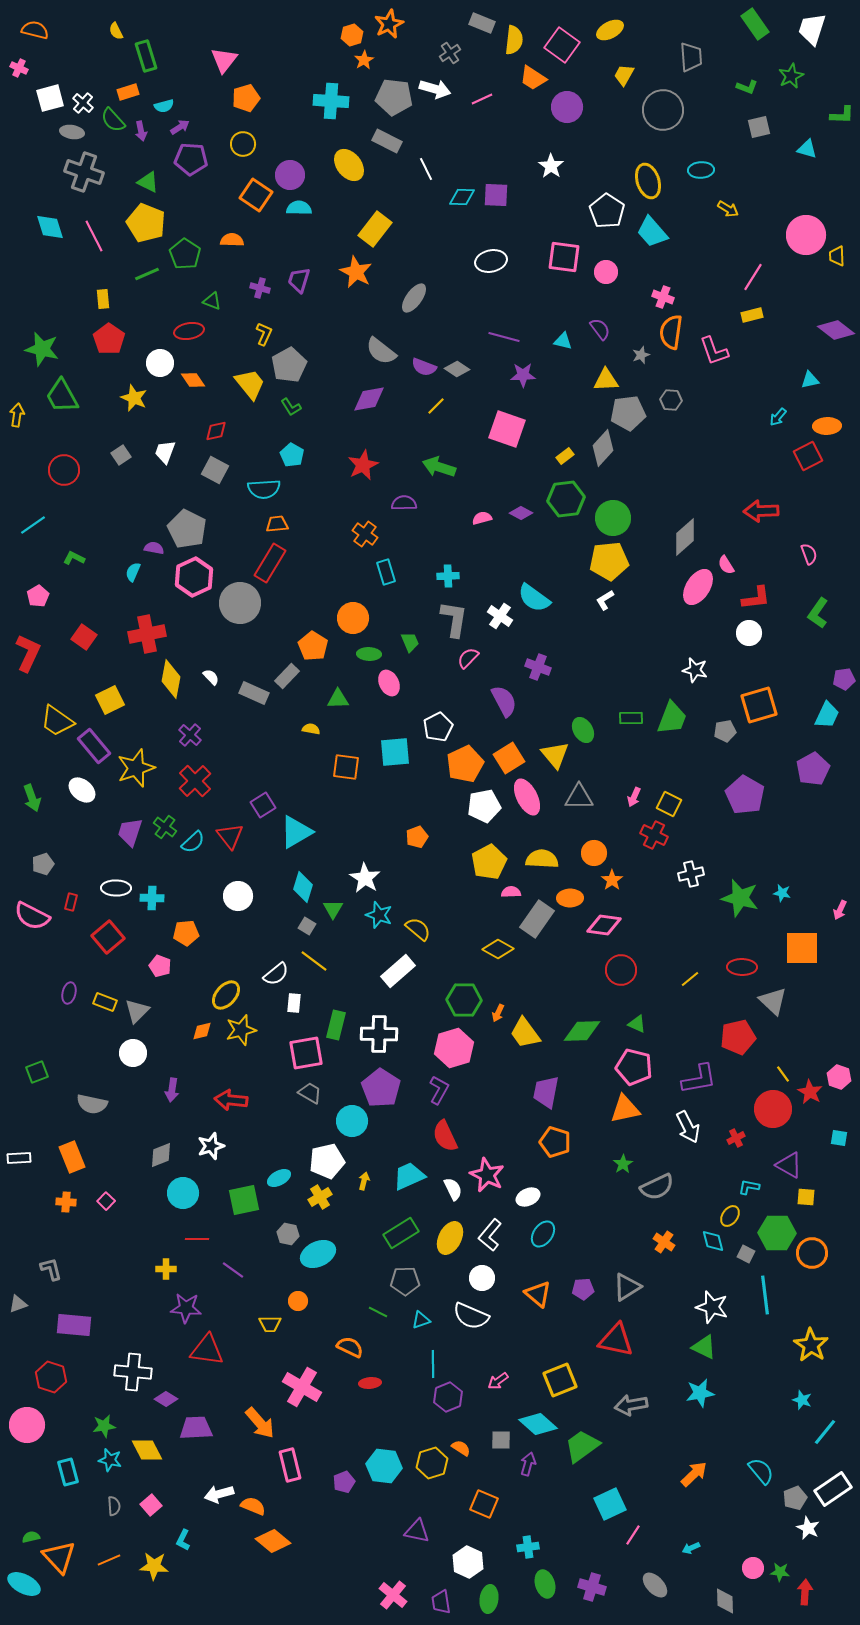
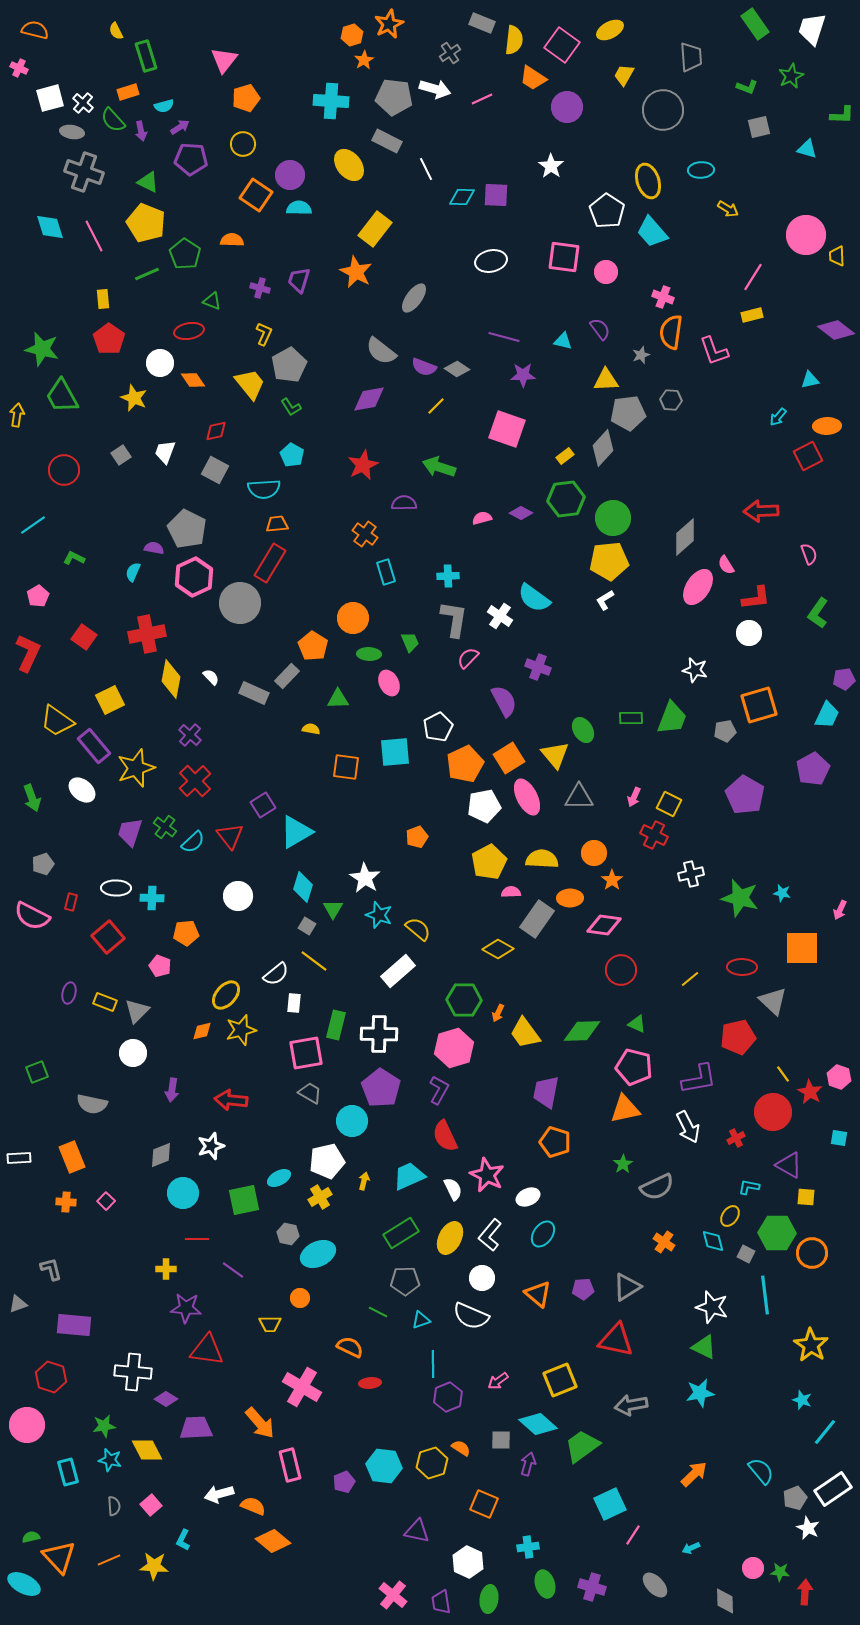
red circle at (773, 1109): moved 3 px down
orange circle at (298, 1301): moved 2 px right, 3 px up
